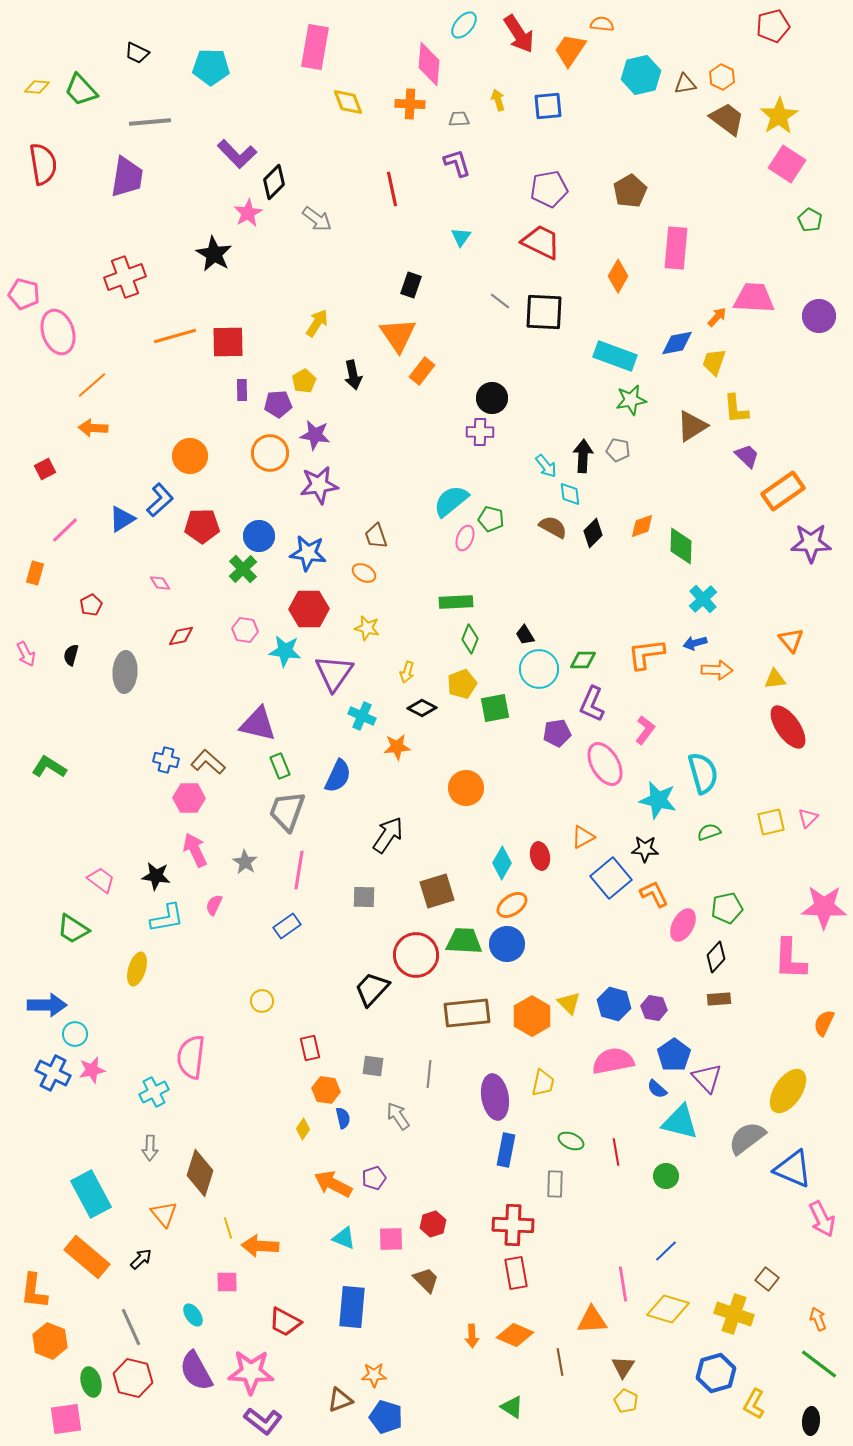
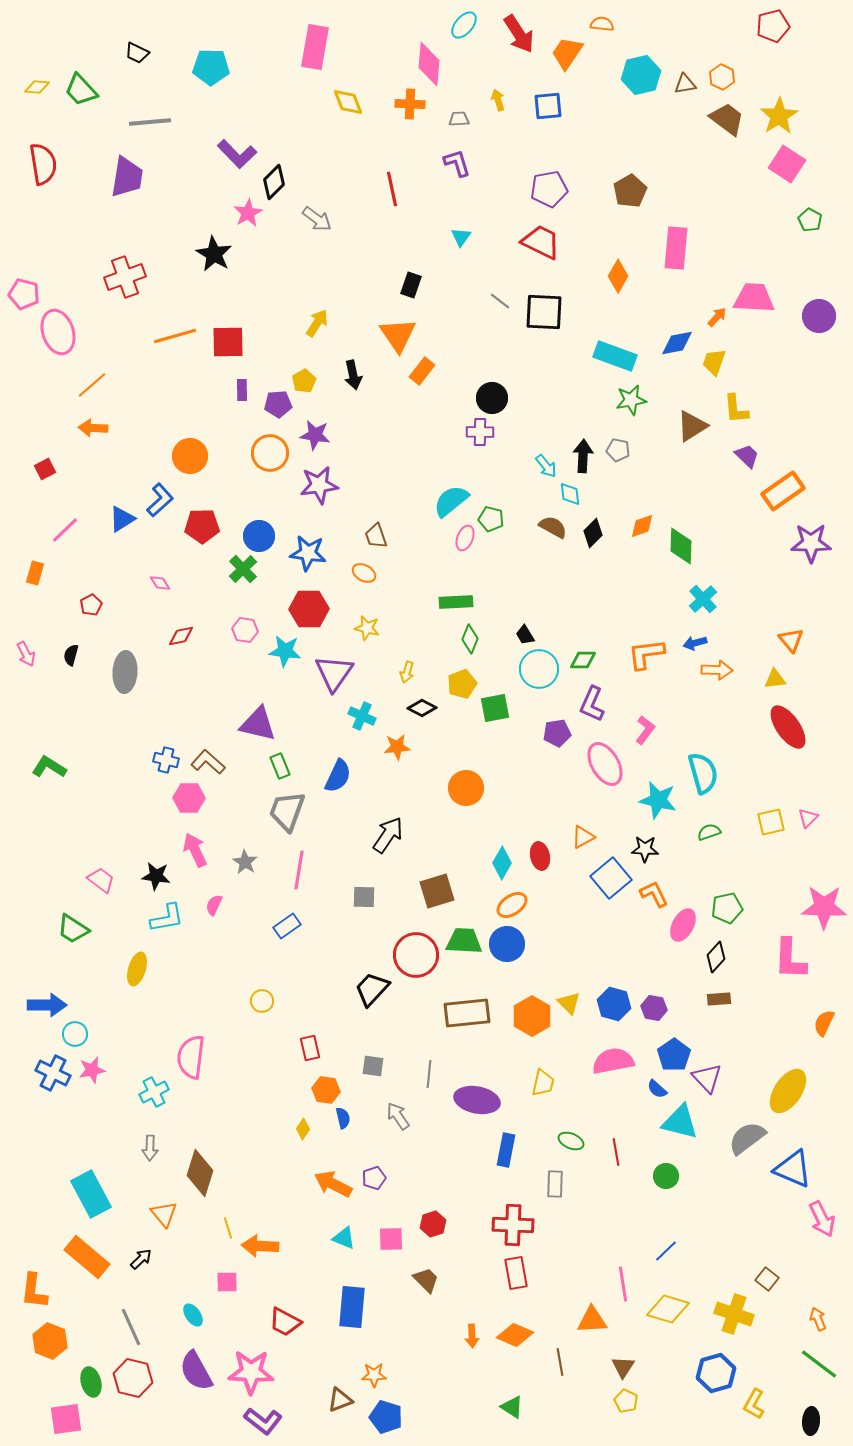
orange trapezoid at (570, 50): moved 3 px left, 3 px down
purple ellipse at (495, 1097): moved 18 px left, 3 px down; rotated 69 degrees counterclockwise
